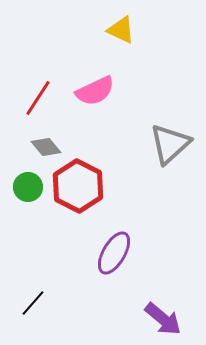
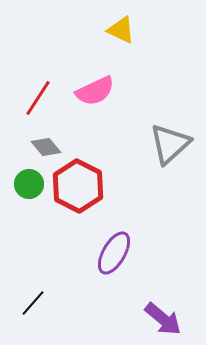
green circle: moved 1 px right, 3 px up
